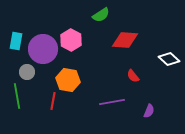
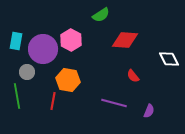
white diamond: rotated 20 degrees clockwise
purple line: moved 2 px right, 1 px down; rotated 25 degrees clockwise
